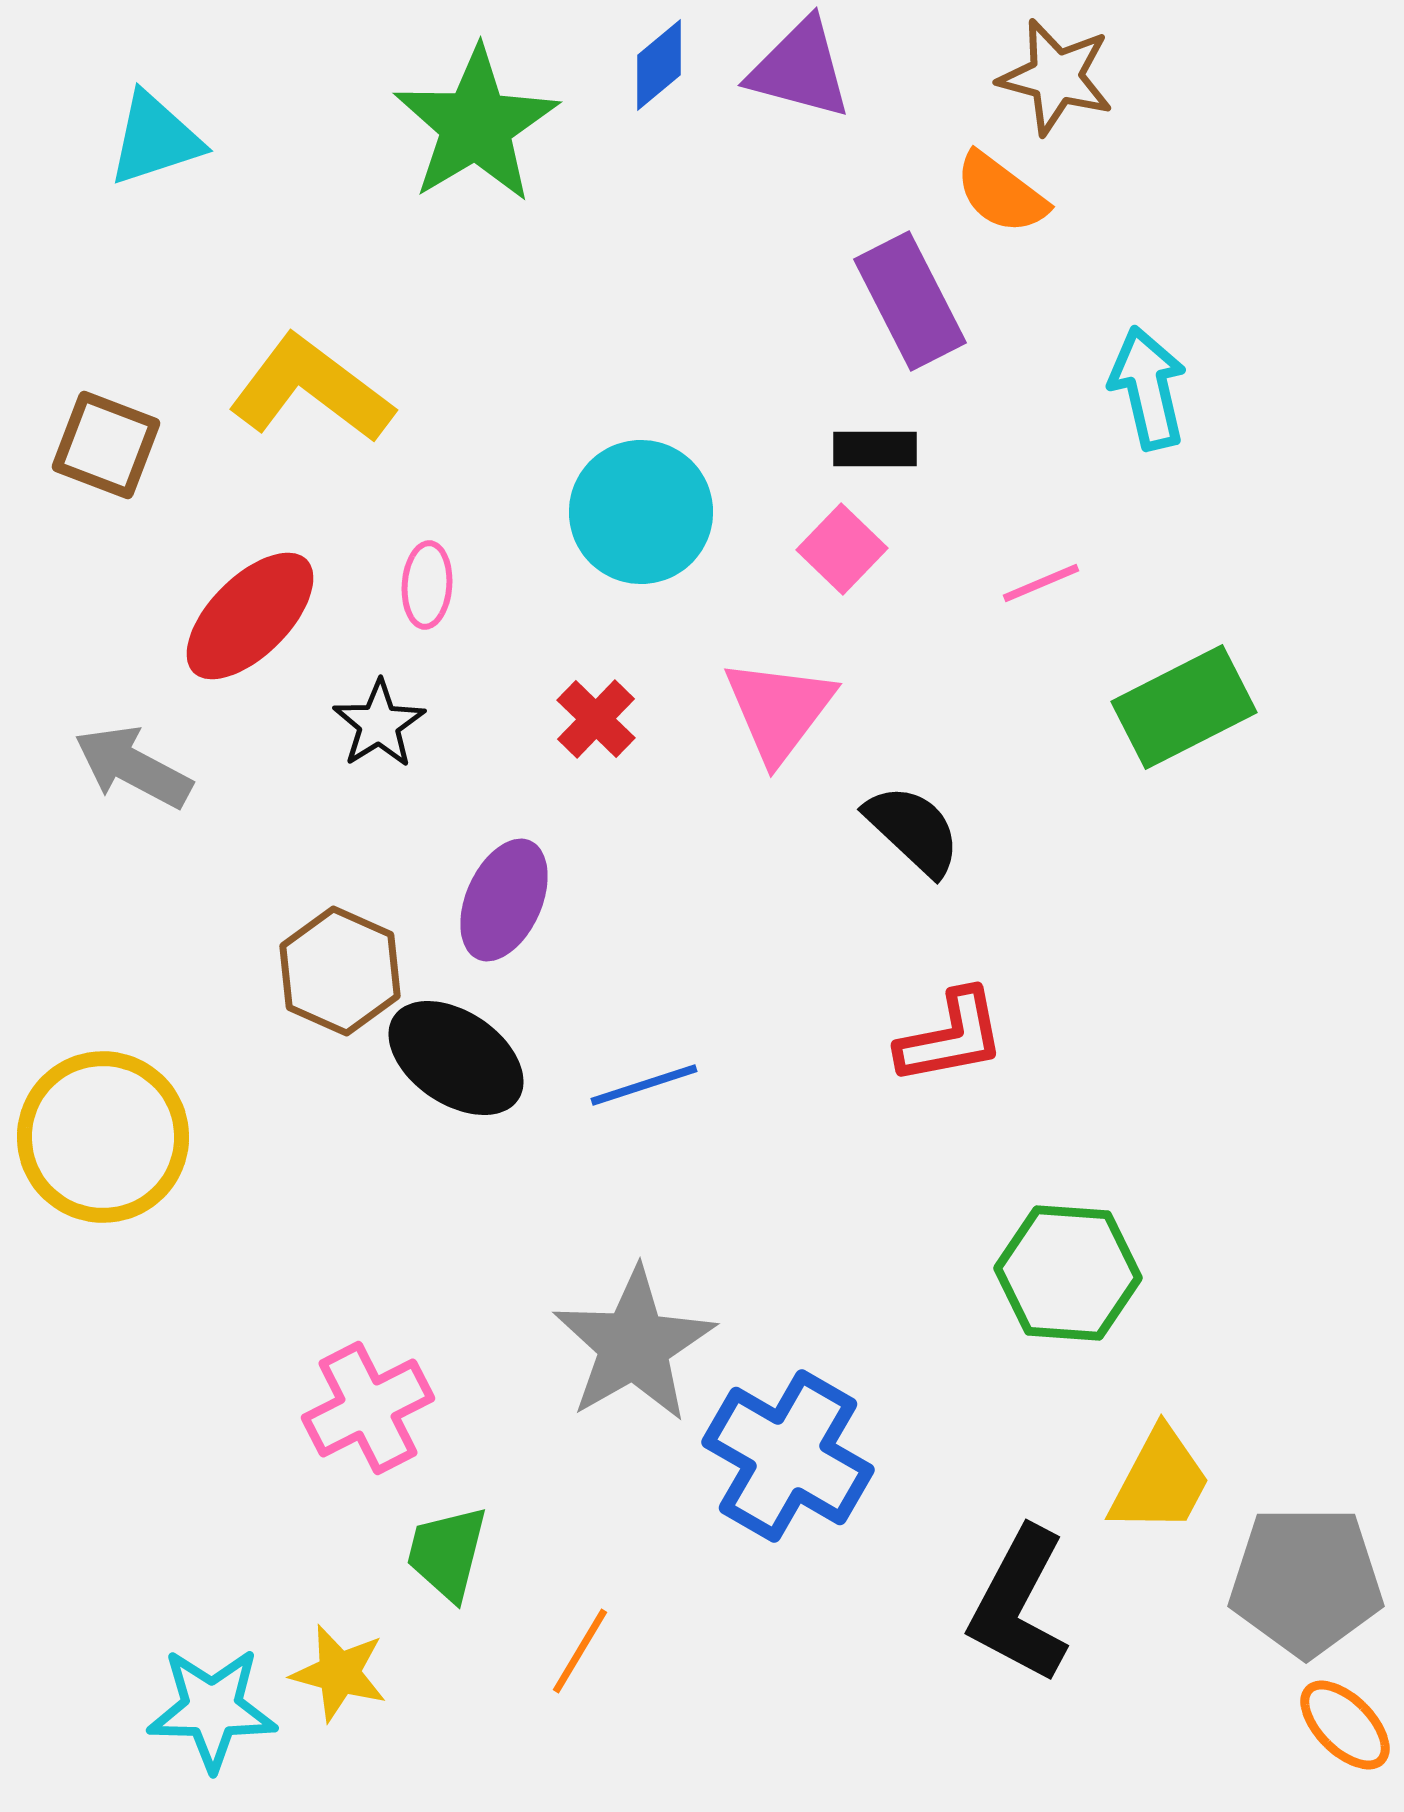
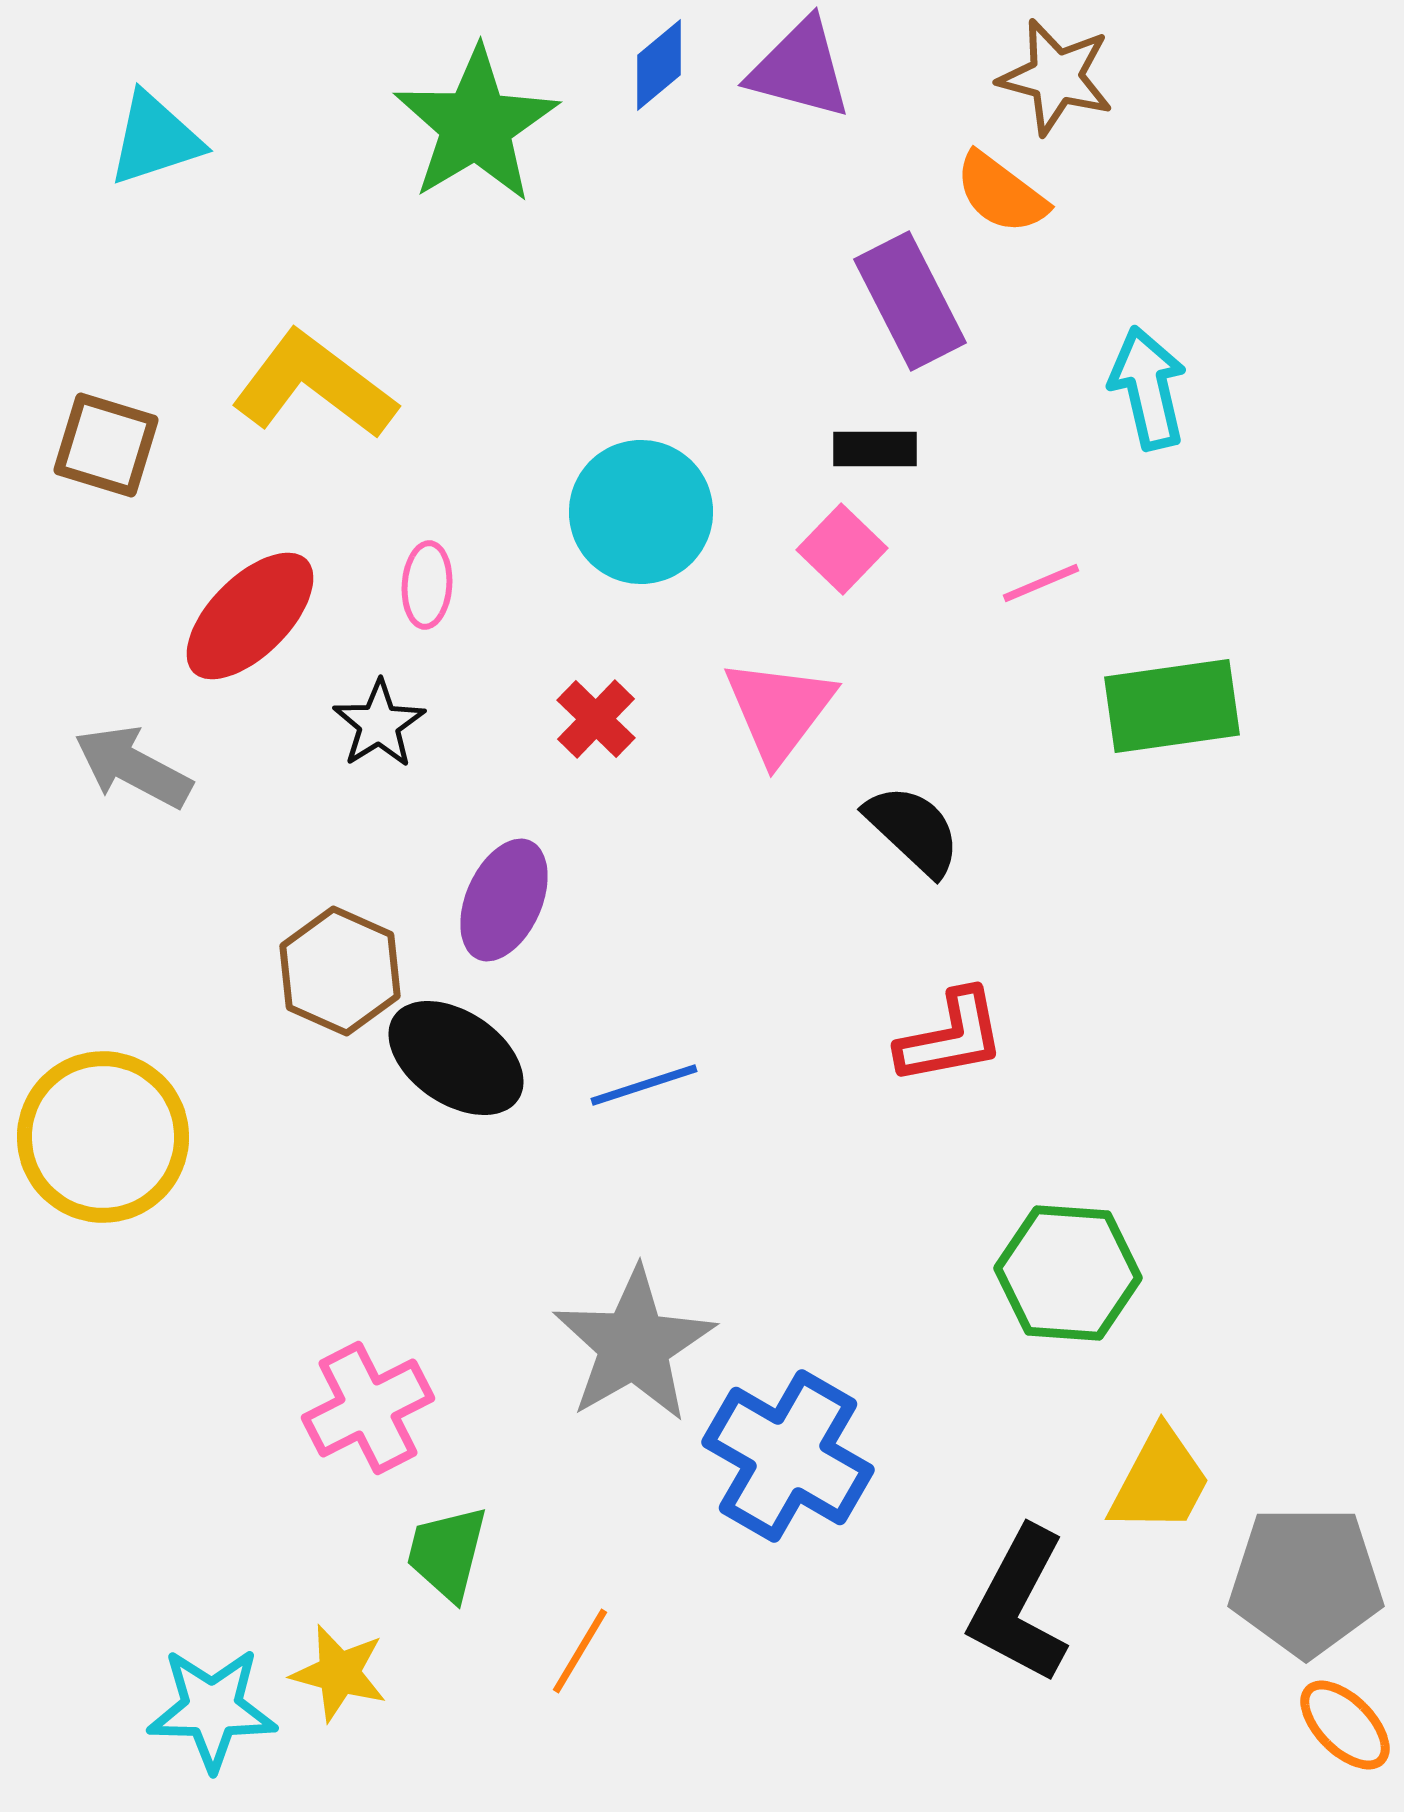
yellow L-shape: moved 3 px right, 4 px up
brown square: rotated 4 degrees counterclockwise
green rectangle: moved 12 px left, 1 px up; rotated 19 degrees clockwise
